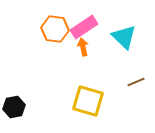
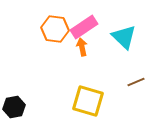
orange arrow: moved 1 px left
